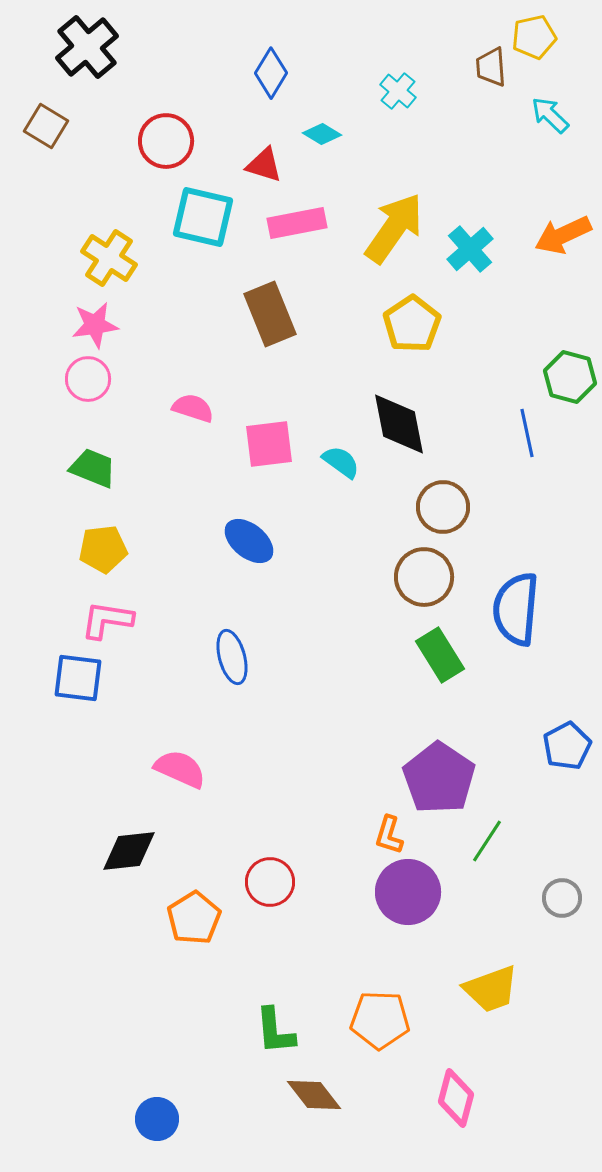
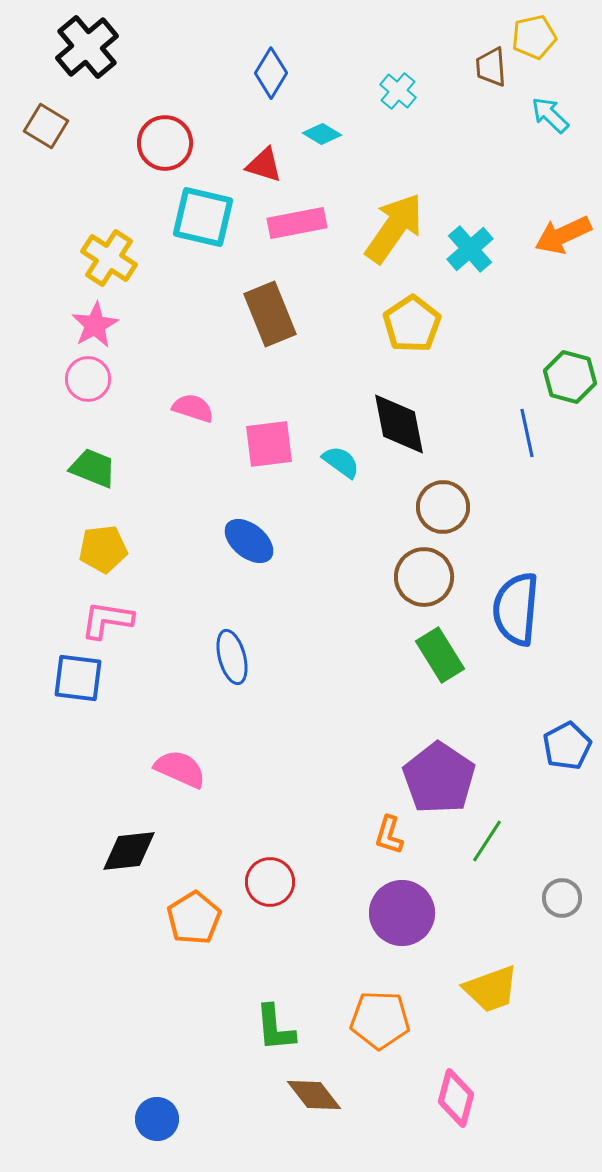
red circle at (166, 141): moved 1 px left, 2 px down
pink star at (95, 325): rotated 21 degrees counterclockwise
purple circle at (408, 892): moved 6 px left, 21 px down
green L-shape at (275, 1031): moved 3 px up
